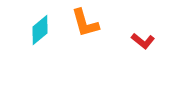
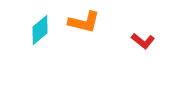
orange L-shape: moved 1 px left, 1 px up; rotated 60 degrees counterclockwise
